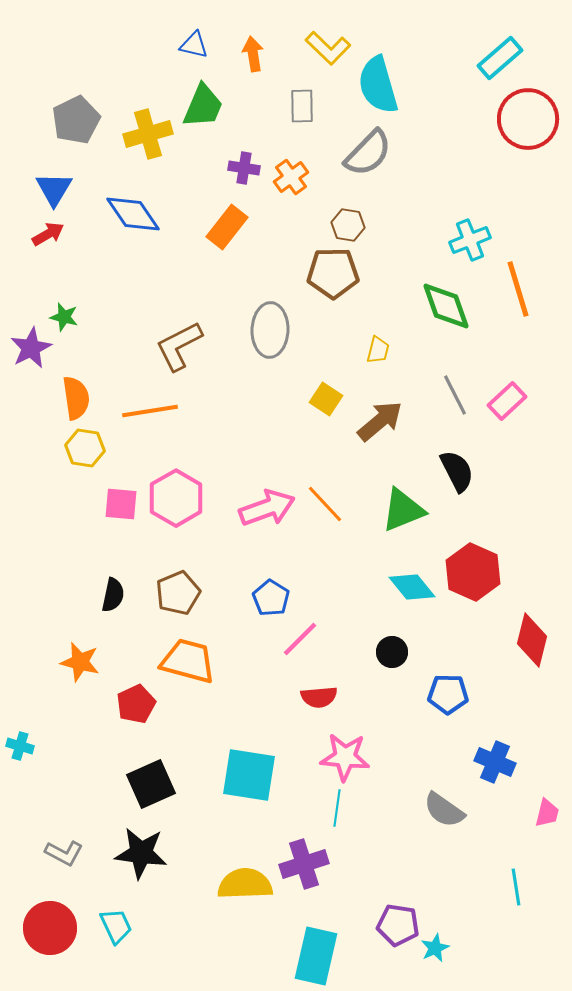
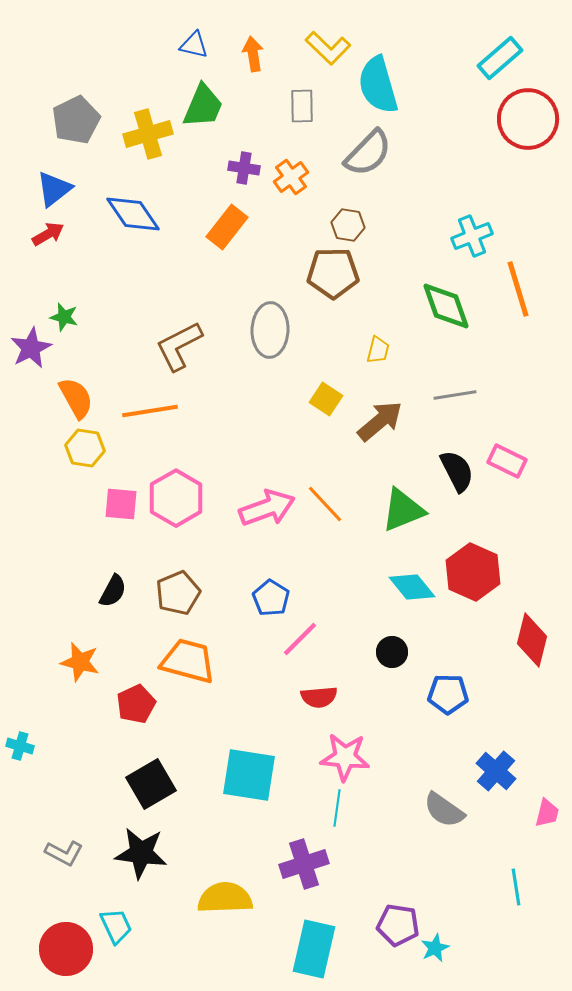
blue triangle at (54, 189): rotated 21 degrees clockwise
cyan cross at (470, 240): moved 2 px right, 4 px up
gray line at (455, 395): rotated 72 degrees counterclockwise
orange semicircle at (76, 398): rotated 21 degrees counterclockwise
pink rectangle at (507, 401): moved 60 px down; rotated 69 degrees clockwise
black semicircle at (113, 595): moved 4 px up; rotated 16 degrees clockwise
blue cross at (495, 762): moved 1 px right, 9 px down; rotated 18 degrees clockwise
black square at (151, 784): rotated 6 degrees counterclockwise
yellow semicircle at (245, 884): moved 20 px left, 14 px down
red circle at (50, 928): moved 16 px right, 21 px down
cyan rectangle at (316, 956): moved 2 px left, 7 px up
